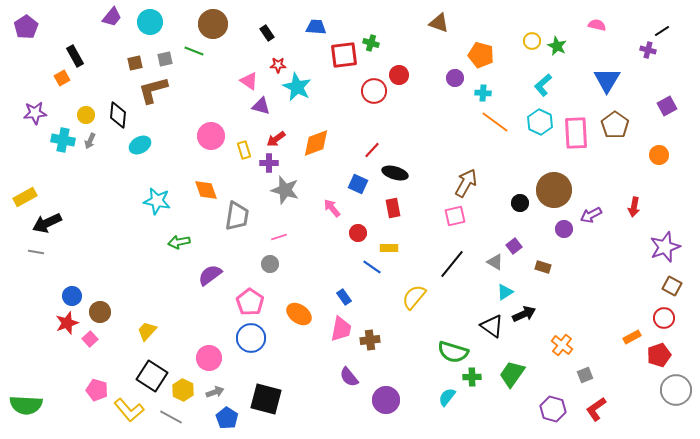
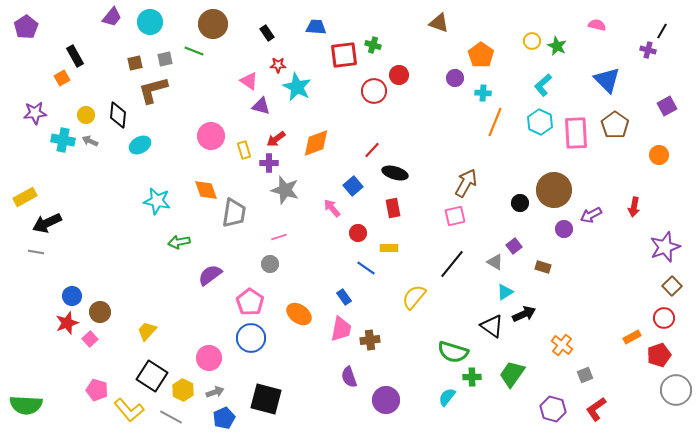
black line at (662, 31): rotated 28 degrees counterclockwise
green cross at (371, 43): moved 2 px right, 2 px down
orange pentagon at (481, 55): rotated 20 degrees clockwise
blue triangle at (607, 80): rotated 16 degrees counterclockwise
orange line at (495, 122): rotated 76 degrees clockwise
gray arrow at (90, 141): rotated 91 degrees clockwise
blue square at (358, 184): moved 5 px left, 2 px down; rotated 24 degrees clockwise
gray trapezoid at (237, 216): moved 3 px left, 3 px up
blue line at (372, 267): moved 6 px left, 1 px down
brown square at (672, 286): rotated 18 degrees clockwise
purple semicircle at (349, 377): rotated 20 degrees clockwise
blue pentagon at (227, 418): moved 3 px left; rotated 15 degrees clockwise
